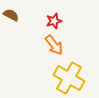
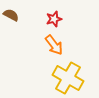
red star: moved 2 px up
yellow cross: moved 1 px left
